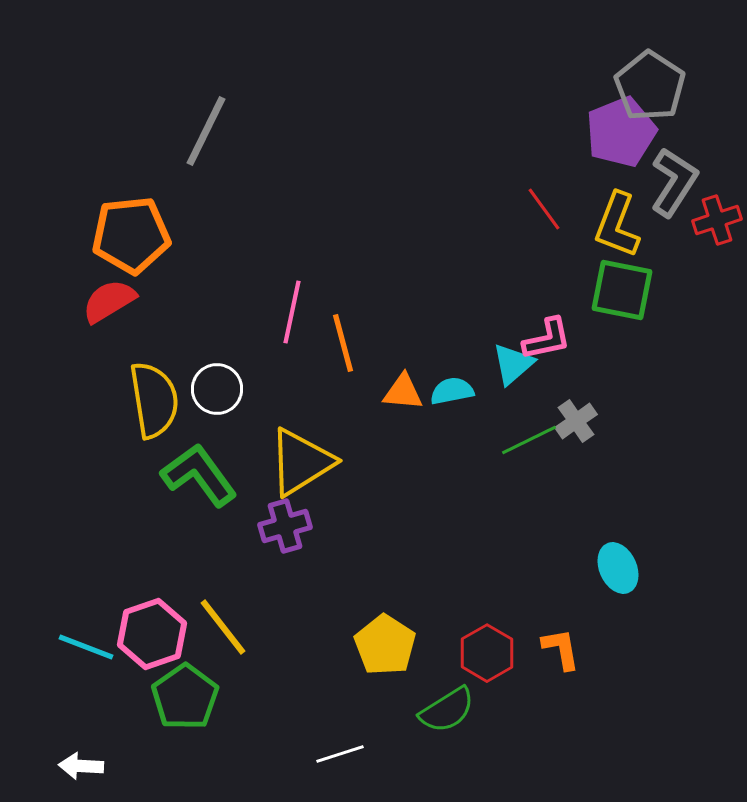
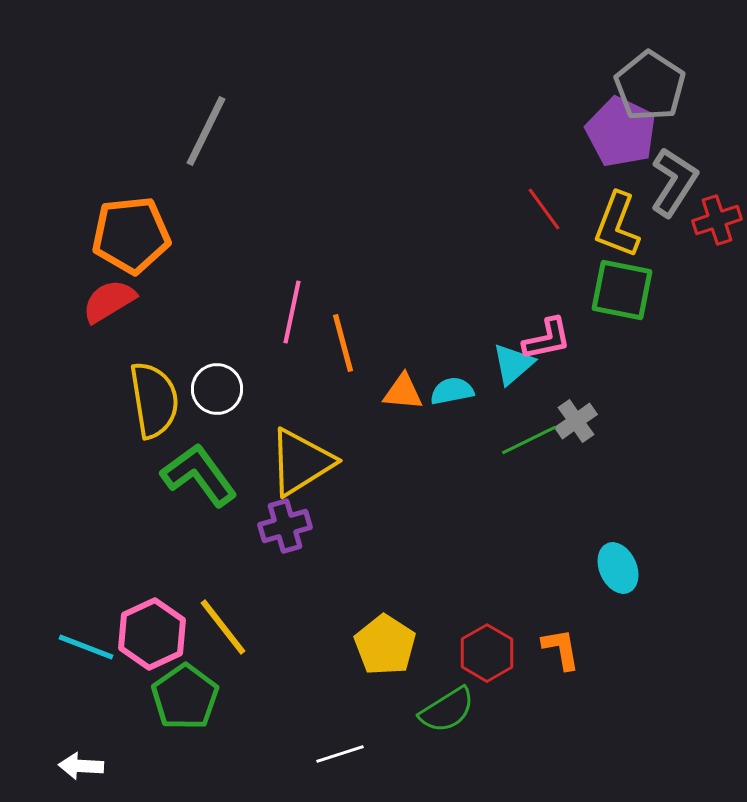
purple pentagon: rotated 24 degrees counterclockwise
pink hexagon: rotated 6 degrees counterclockwise
